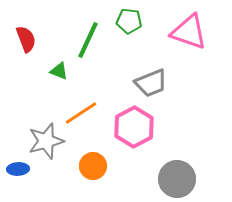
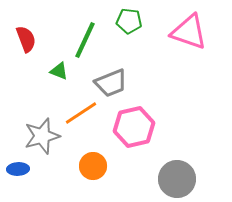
green line: moved 3 px left
gray trapezoid: moved 40 px left
pink hexagon: rotated 15 degrees clockwise
gray star: moved 4 px left, 5 px up
